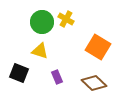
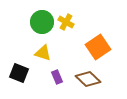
yellow cross: moved 3 px down
orange square: rotated 25 degrees clockwise
yellow triangle: moved 3 px right, 2 px down
brown diamond: moved 6 px left, 4 px up
